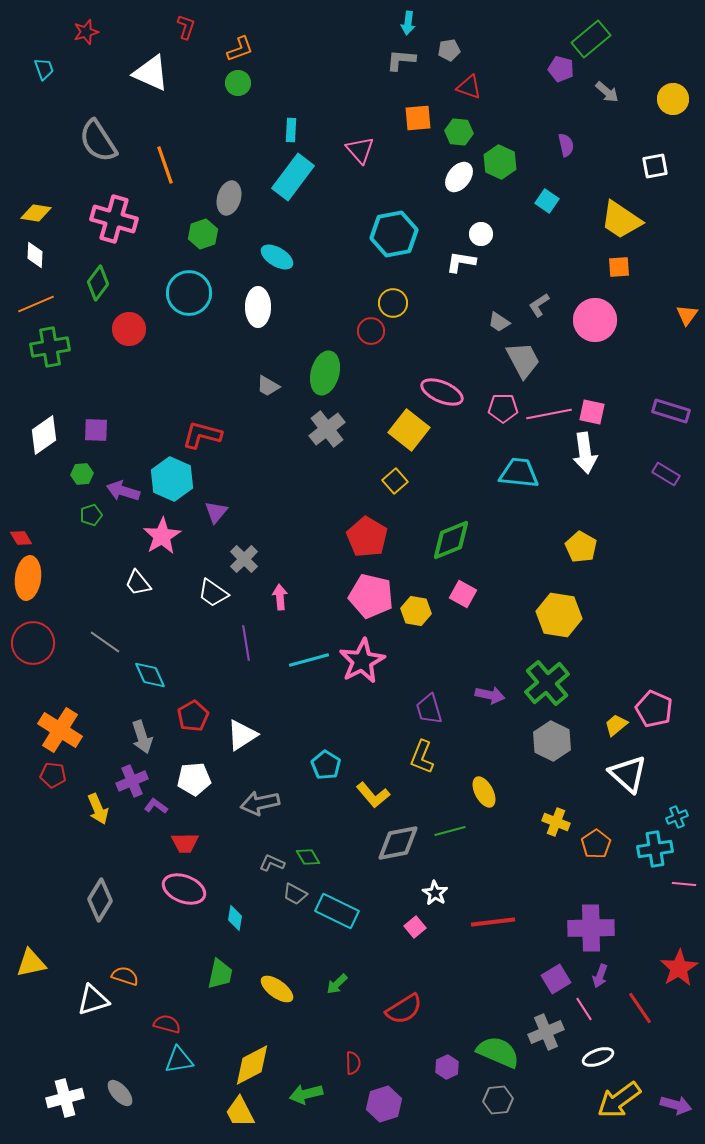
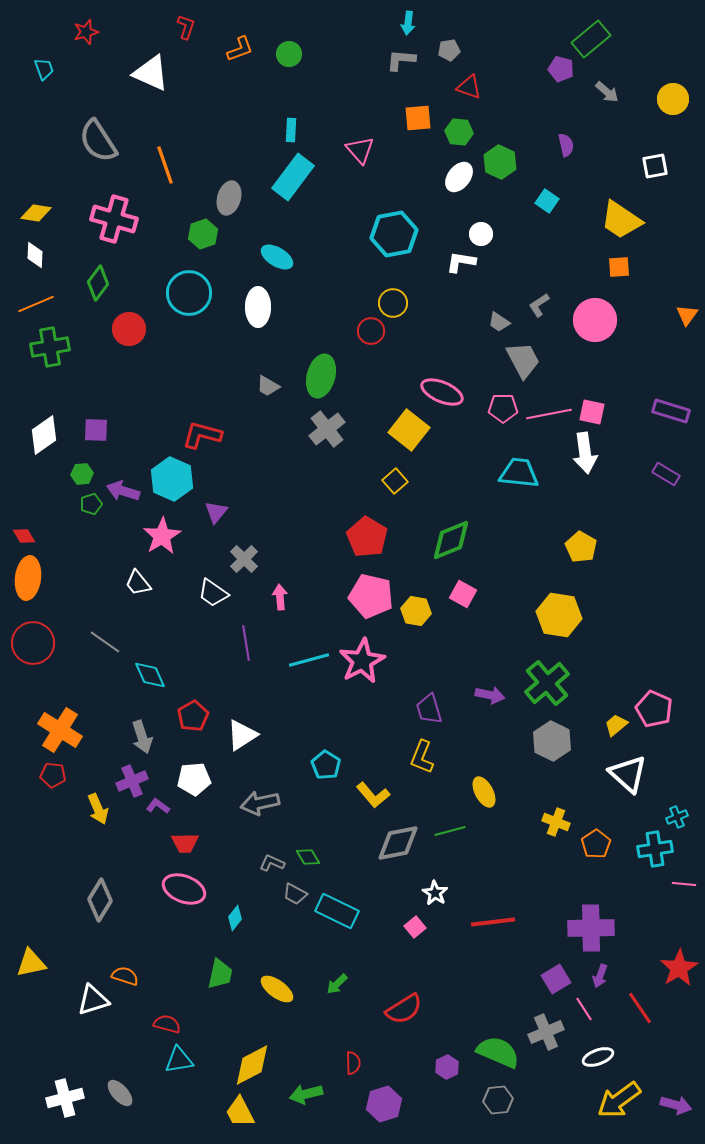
green circle at (238, 83): moved 51 px right, 29 px up
green ellipse at (325, 373): moved 4 px left, 3 px down
green pentagon at (91, 515): moved 11 px up
red diamond at (21, 538): moved 3 px right, 2 px up
purple L-shape at (156, 806): moved 2 px right
cyan diamond at (235, 918): rotated 30 degrees clockwise
